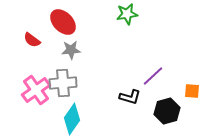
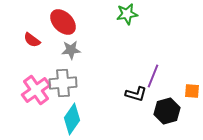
purple line: rotated 25 degrees counterclockwise
black L-shape: moved 6 px right, 3 px up
